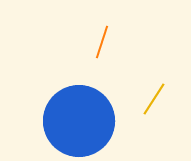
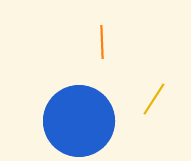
orange line: rotated 20 degrees counterclockwise
